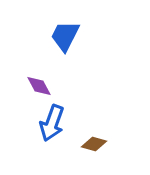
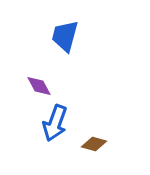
blue trapezoid: rotated 12 degrees counterclockwise
blue arrow: moved 3 px right
